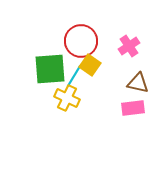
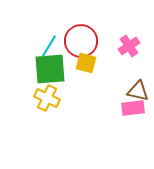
yellow square: moved 4 px left, 2 px up; rotated 20 degrees counterclockwise
cyan line: moved 25 px left, 30 px up
brown triangle: moved 8 px down
yellow cross: moved 20 px left
